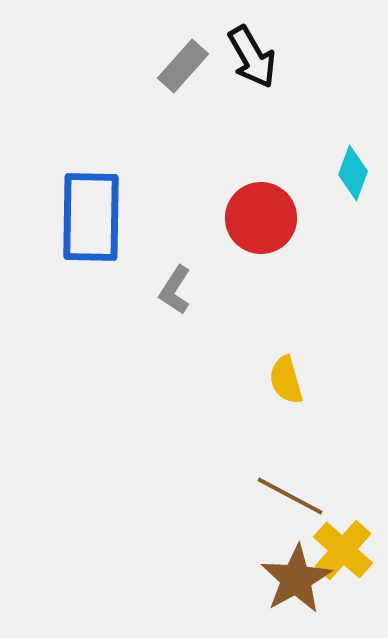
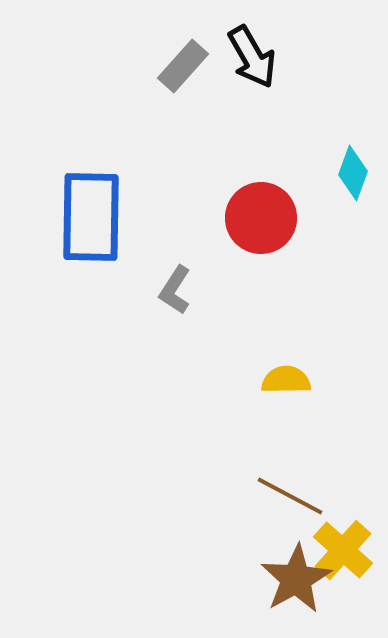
yellow semicircle: rotated 105 degrees clockwise
